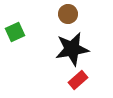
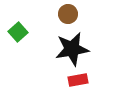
green square: moved 3 px right; rotated 18 degrees counterclockwise
red rectangle: rotated 30 degrees clockwise
